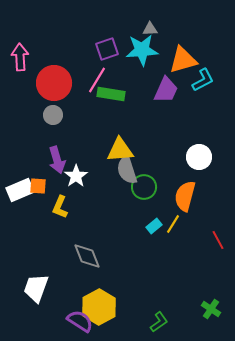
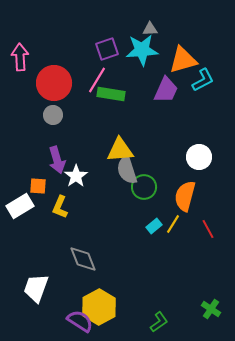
white rectangle: moved 16 px down; rotated 8 degrees counterclockwise
red line: moved 10 px left, 11 px up
gray diamond: moved 4 px left, 3 px down
